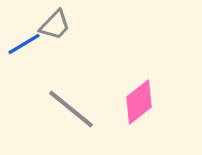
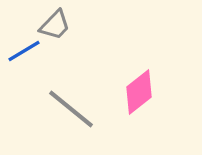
blue line: moved 7 px down
pink diamond: moved 10 px up
